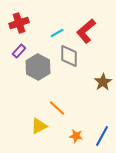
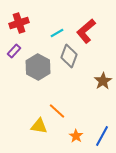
purple rectangle: moved 5 px left
gray diamond: rotated 20 degrees clockwise
brown star: moved 1 px up
orange line: moved 3 px down
yellow triangle: rotated 36 degrees clockwise
orange star: rotated 24 degrees clockwise
